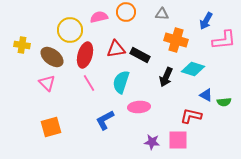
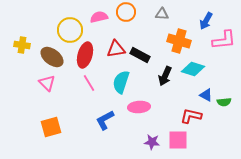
orange cross: moved 3 px right, 1 px down
black arrow: moved 1 px left, 1 px up
